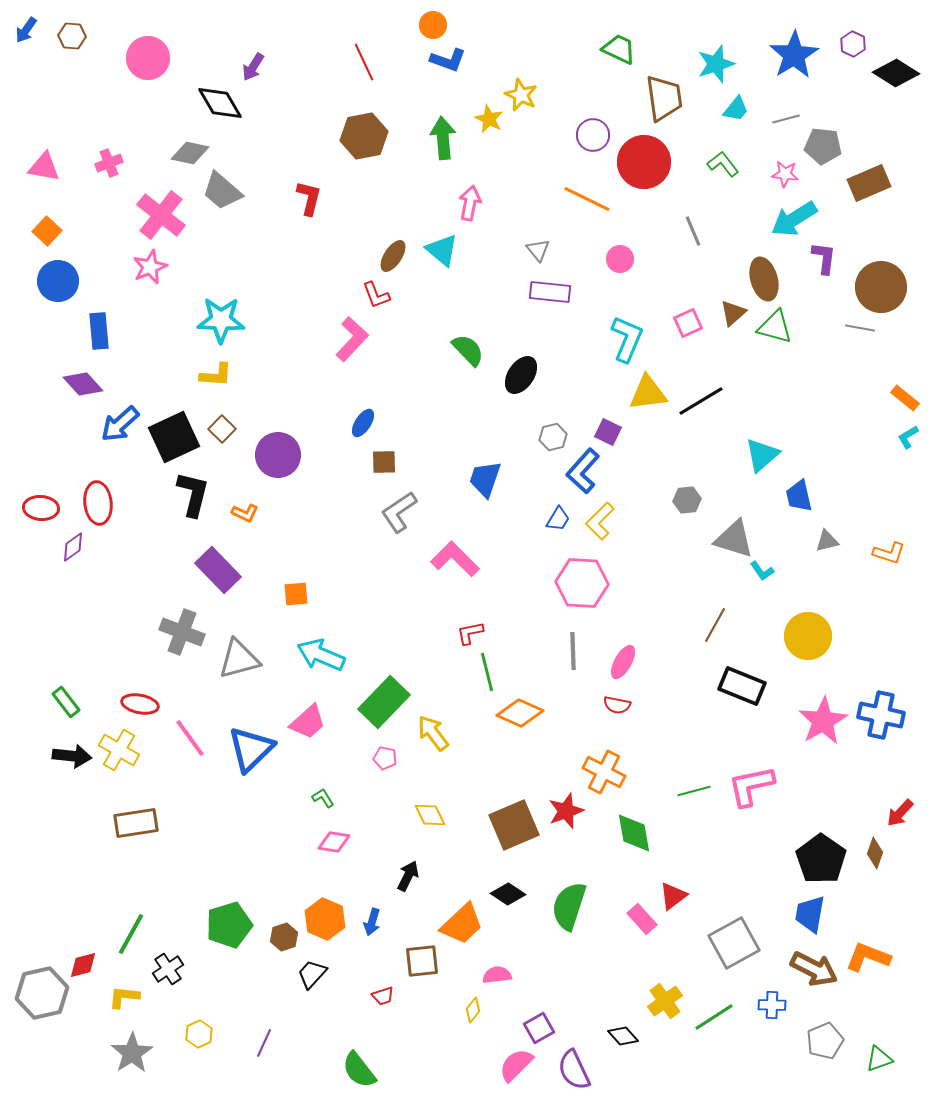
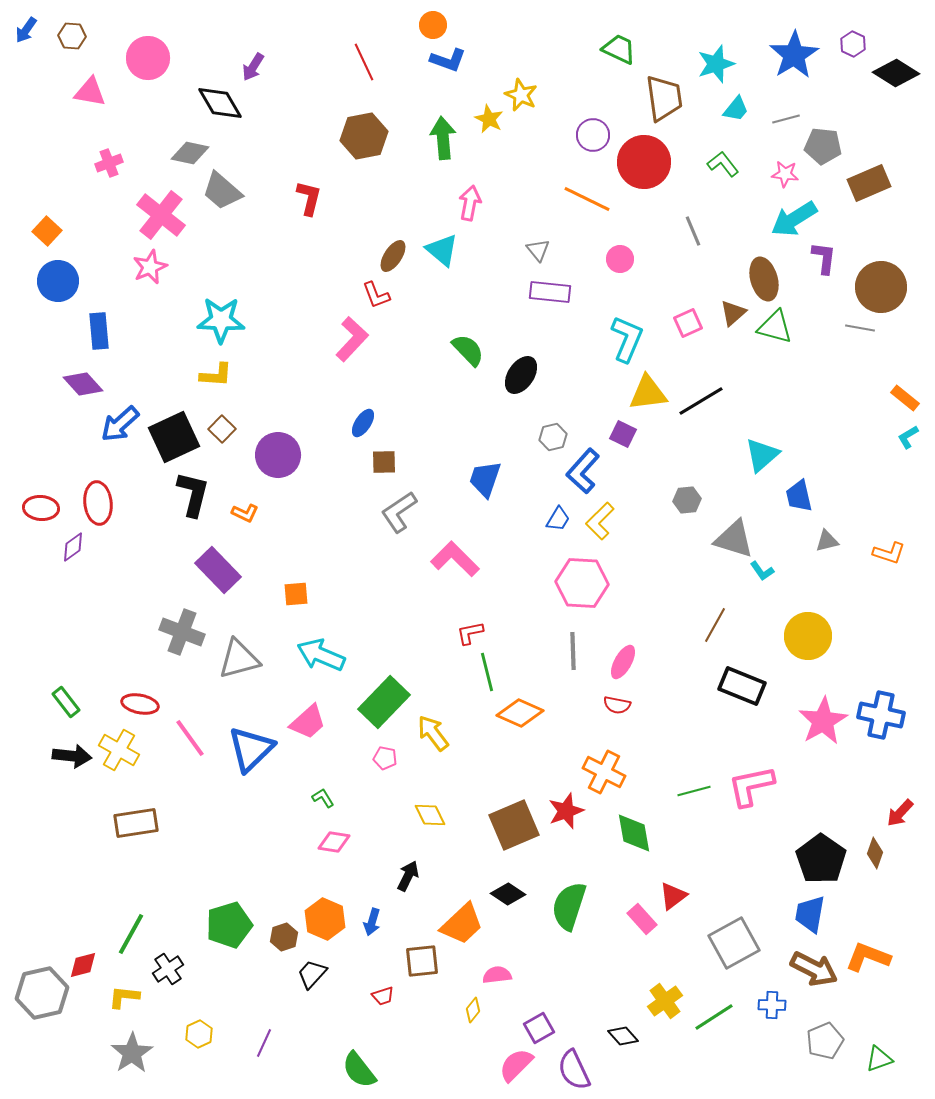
pink triangle at (44, 167): moved 46 px right, 75 px up
purple square at (608, 432): moved 15 px right, 2 px down
